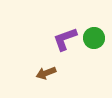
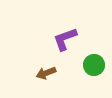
green circle: moved 27 px down
